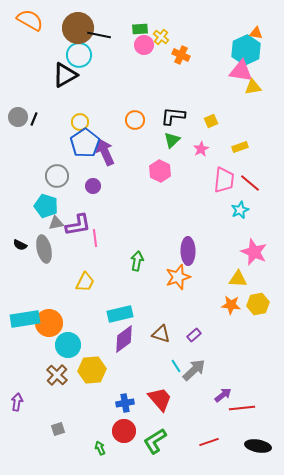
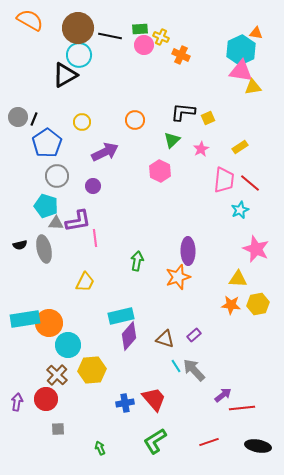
black line at (99, 35): moved 11 px right, 1 px down
yellow cross at (161, 37): rotated 14 degrees counterclockwise
cyan hexagon at (246, 50): moved 5 px left
black L-shape at (173, 116): moved 10 px right, 4 px up
yellow square at (211, 121): moved 3 px left, 3 px up
yellow circle at (80, 122): moved 2 px right
blue pentagon at (85, 143): moved 38 px left
yellow rectangle at (240, 147): rotated 14 degrees counterclockwise
purple arrow at (105, 152): rotated 88 degrees clockwise
gray triangle at (56, 223): rotated 14 degrees clockwise
purple L-shape at (78, 225): moved 4 px up
black semicircle at (20, 245): rotated 40 degrees counterclockwise
pink star at (254, 252): moved 2 px right, 3 px up
cyan rectangle at (120, 314): moved 1 px right, 2 px down
brown triangle at (161, 334): moved 4 px right, 5 px down
purple diamond at (124, 339): moved 5 px right, 3 px up; rotated 12 degrees counterclockwise
gray arrow at (194, 370): rotated 90 degrees counterclockwise
red trapezoid at (160, 399): moved 6 px left
gray square at (58, 429): rotated 16 degrees clockwise
red circle at (124, 431): moved 78 px left, 32 px up
